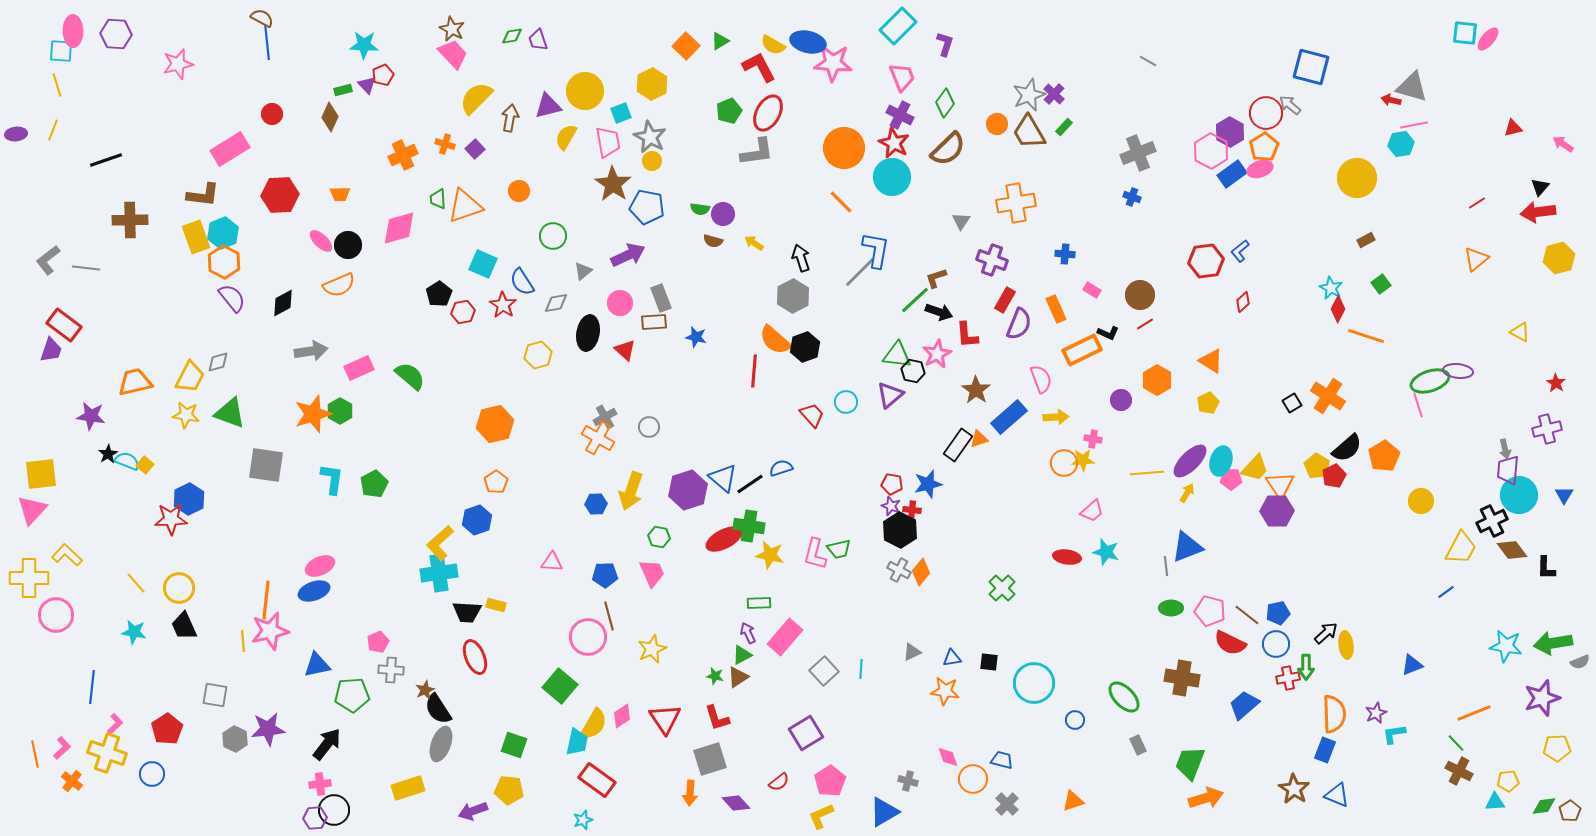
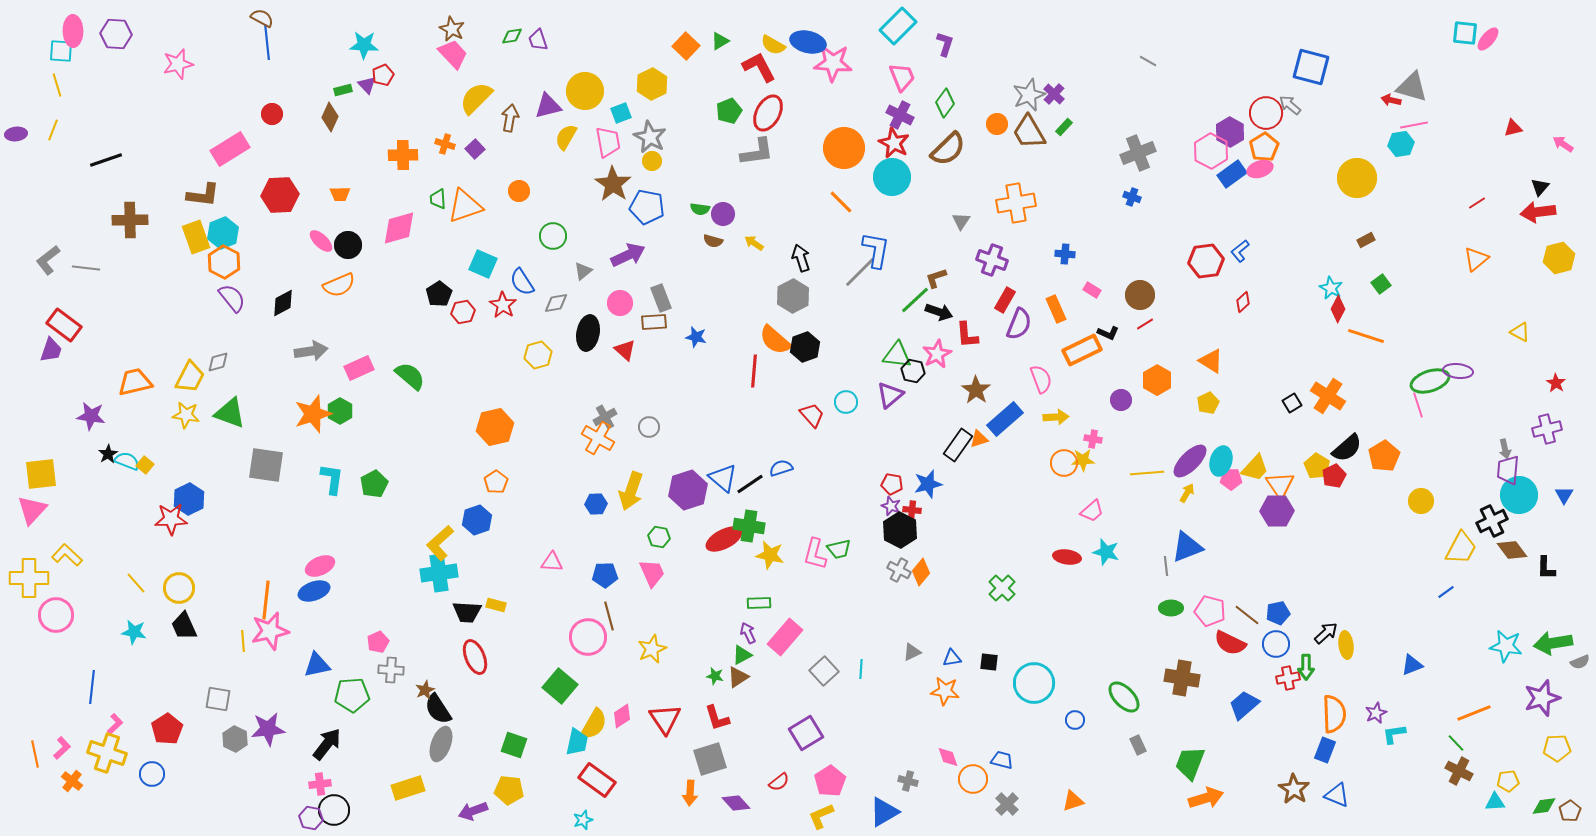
orange cross at (403, 155): rotated 24 degrees clockwise
blue rectangle at (1009, 417): moved 4 px left, 2 px down
orange hexagon at (495, 424): moved 3 px down
gray square at (215, 695): moved 3 px right, 4 px down
purple hexagon at (315, 818): moved 4 px left; rotated 15 degrees clockwise
